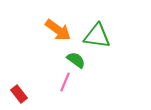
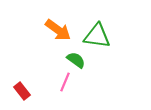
red rectangle: moved 3 px right, 3 px up
